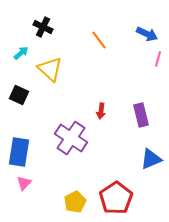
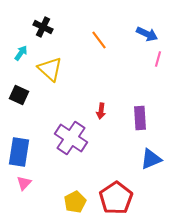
cyan arrow: rotated 14 degrees counterclockwise
purple rectangle: moved 1 px left, 3 px down; rotated 10 degrees clockwise
